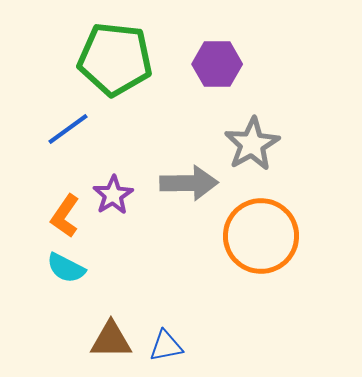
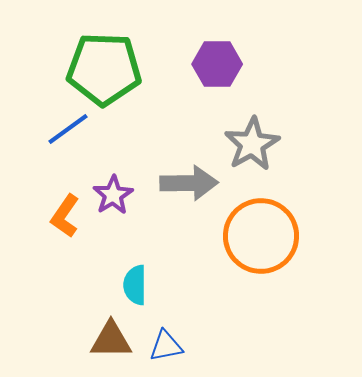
green pentagon: moved 11 px left, 10 px down; rotated 4 degrees counterclockwise
cyan semicircle: moved 69 px right, 17 px down; rotated 63 degrees clockwise
